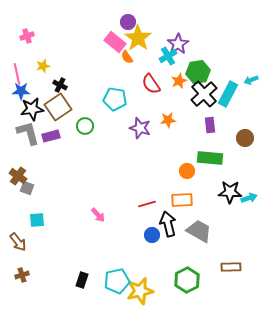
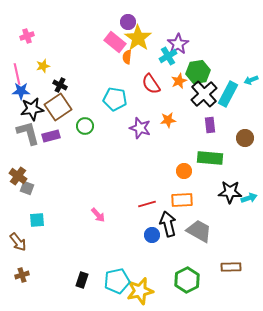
orange semicircle at (127, 57): rotated 40 degrees clockwise
orange circle at (187, 171): moved 3 px left
